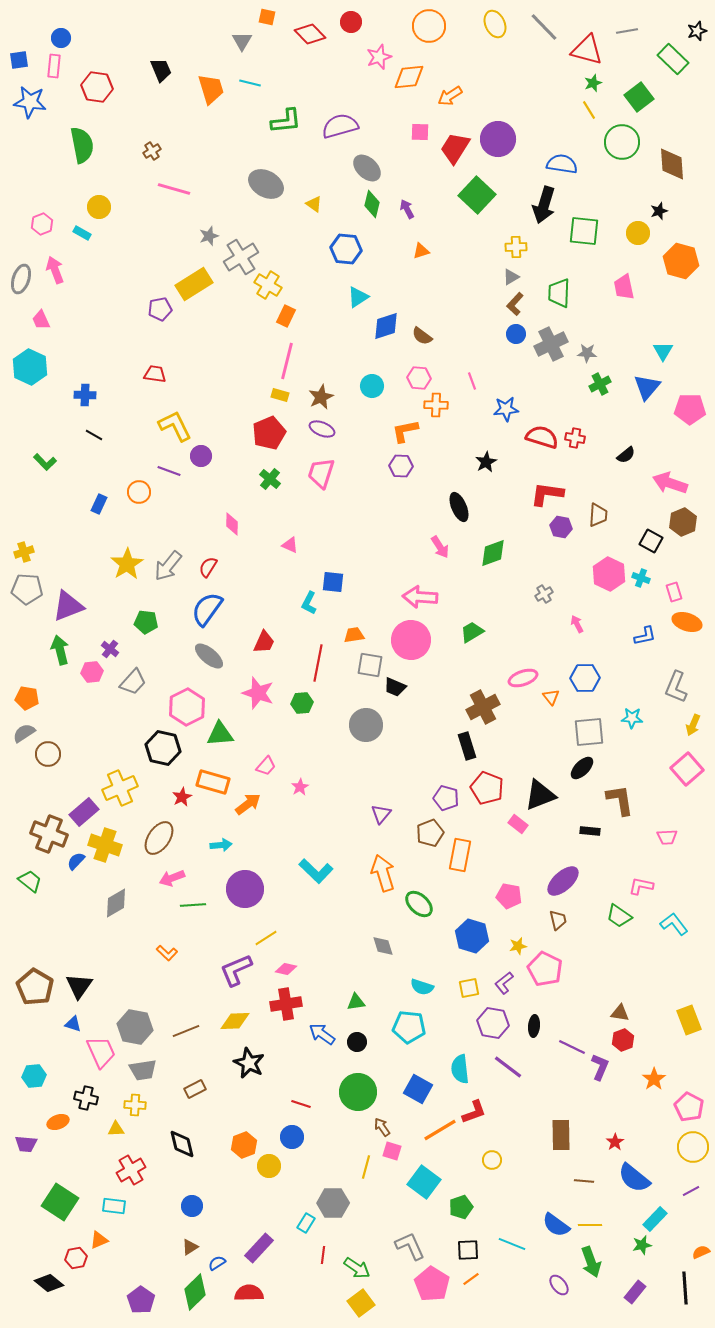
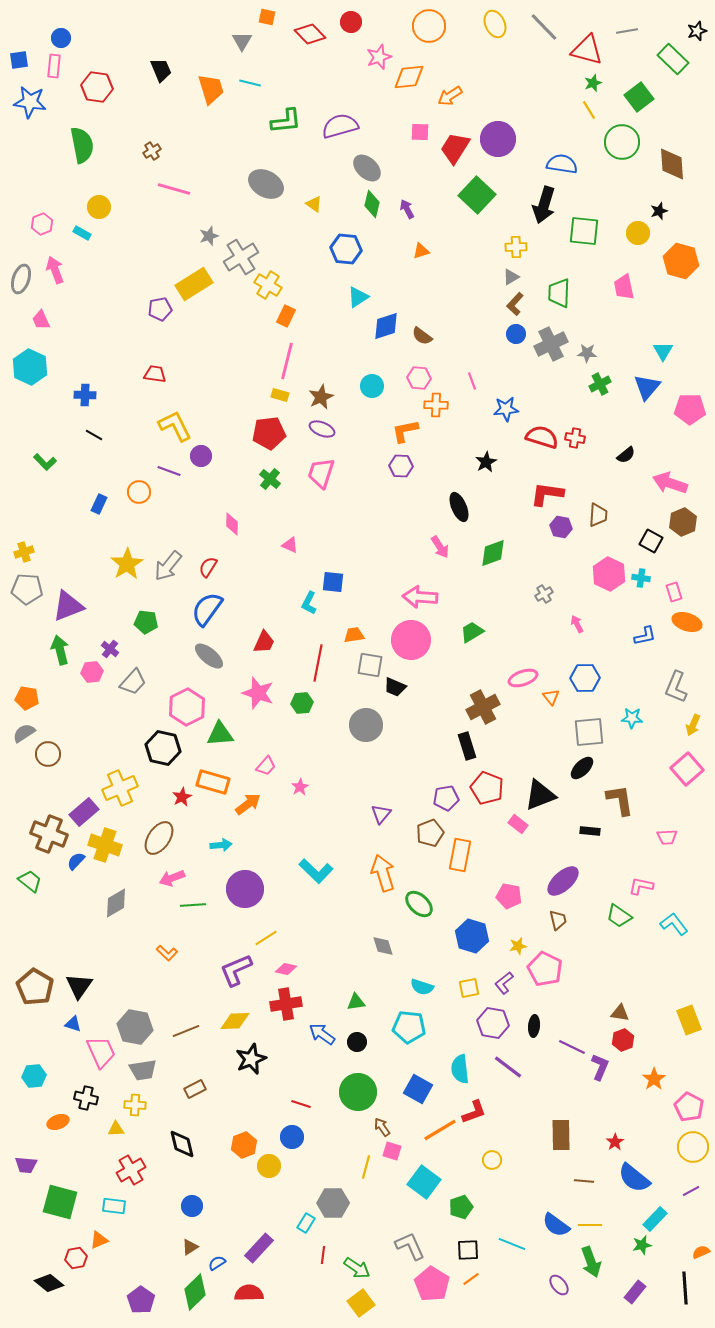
red pentagon at (269, 433): rotated 16 degrees clockwise
cyan cross at (641, 578): rotated 12 degrees counterclockwise
purple pentagon at (446, 798): rotated 25 degrees counterclockwise
black star at (249, 1063): moved 2 px right, 4 px up; rotated 24 degrees clockwise
purple trapezoid at (26, 1144): moved 21 px down
green square at (60, 1202): rotated 18 degrees counterclockwise
